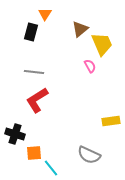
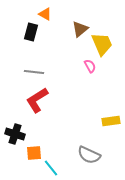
orange triangle: rotated 32 degrees counterclockwise
